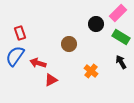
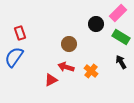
blue semicircle: moved 1 px left, 1 px down
red arrow: moved 28 px right, 4 px down
